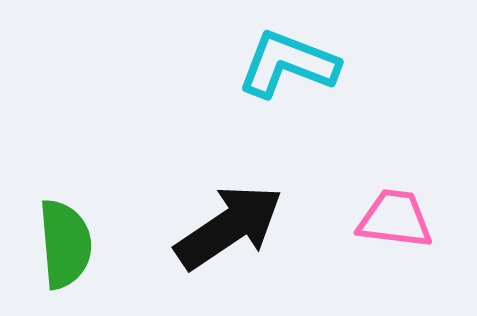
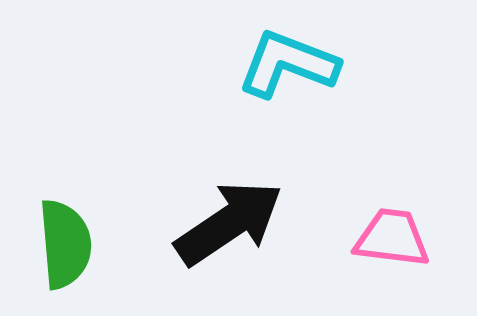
pink trapezoid: moved 3 px left, 19 px down
black arrow: moved 4 px up
